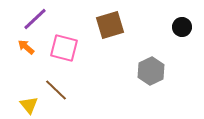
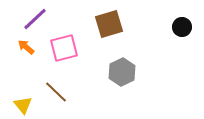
brown square: moved 1 px left, 1 px up
pink square: rotated 28 degrees counterclockwise
gray hexagon: moved 29 px left, 1 px down
brown line: moved 2 px down
yellow triangle: moved 6 px left
